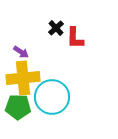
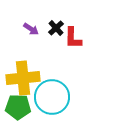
red L-shape: moved 2 px left
purple arrow: moved 10 px right, 23 px up
